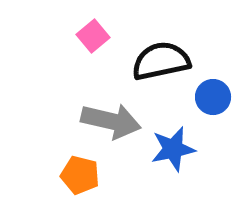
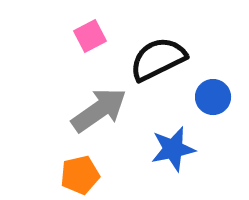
pink square: moved 3 px left; rotated 12 degrees clockwise
black semicircle: moved 3 px left, 2 px up; rotated 14 degrees counterclockwise
gray arrow: moved 12 px left, 11 px up; rotated 48 degrees counterclockwise
orange pentagon: rotated 27 degrees counterclockwise
